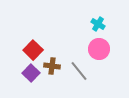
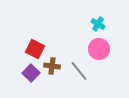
red square: moved 2 px right, 1 px up; rotated 18 degrees counterclockwise
